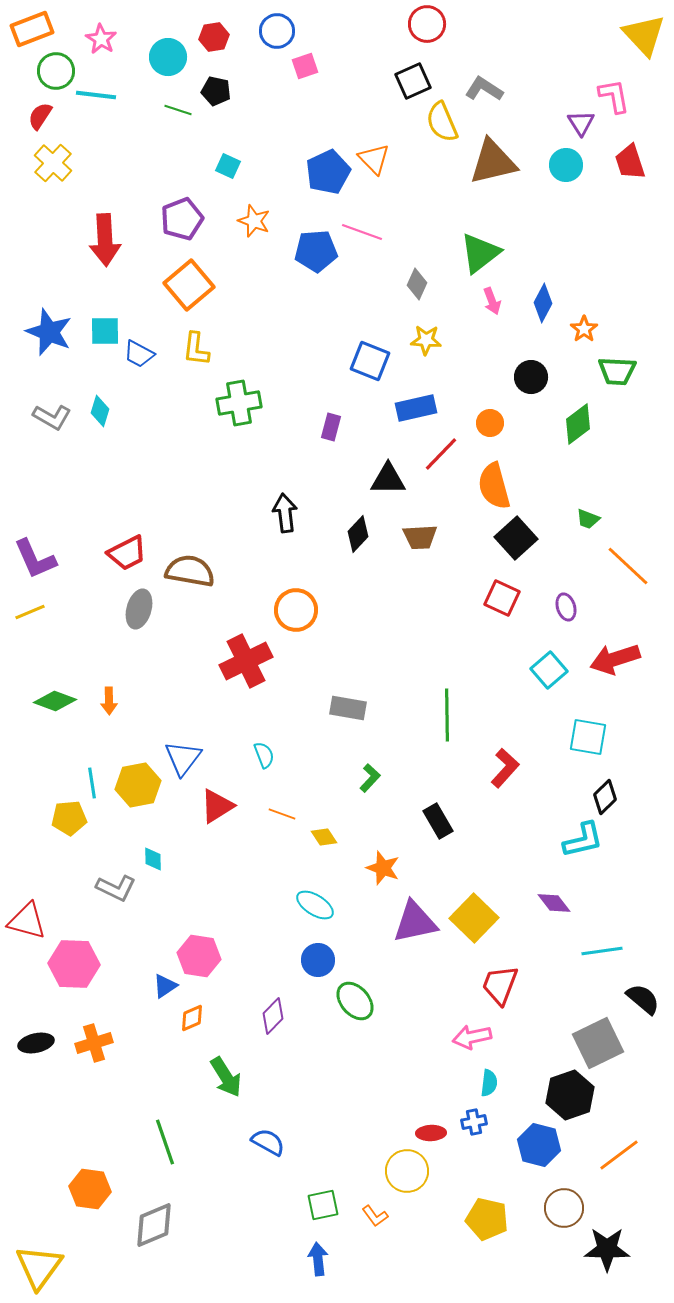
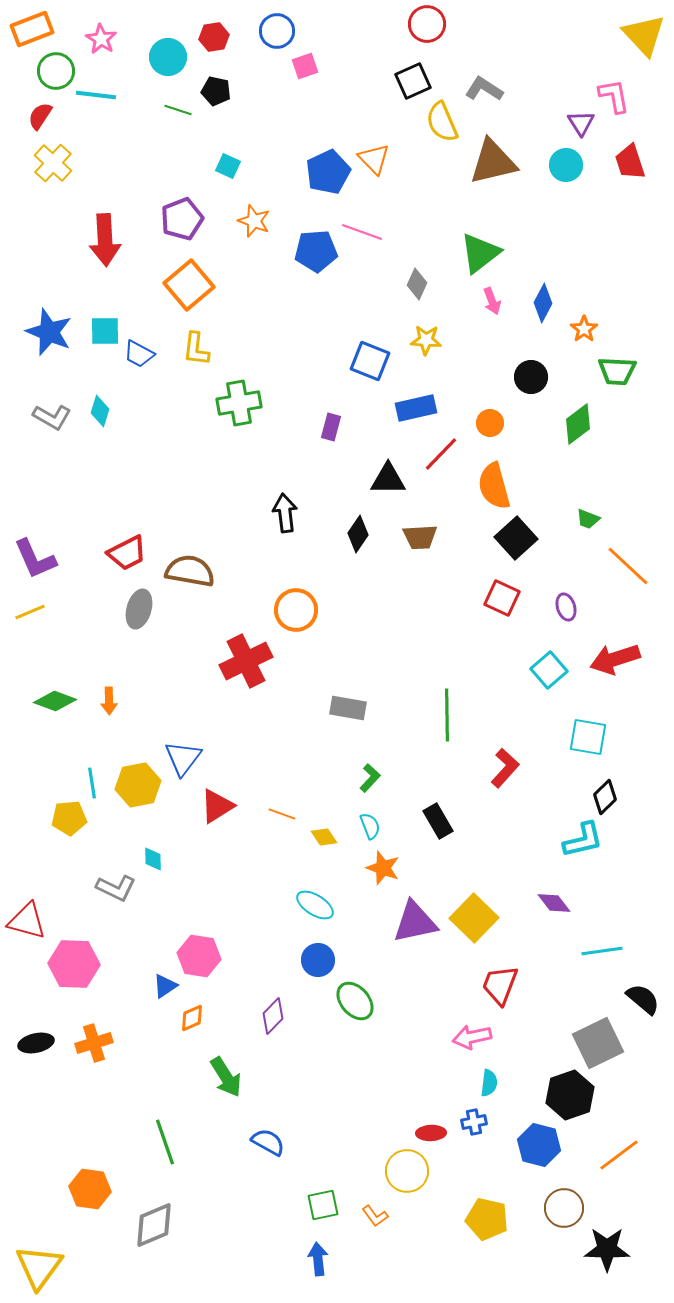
black diamond at (358, 534): rotated 9 degrees counterclockwise
cyan semicircle at (264, 755): moved 106 px right, 71 px down
